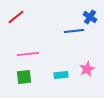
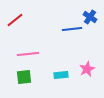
red line: moved 1 px left, 3 px down
blue line: moved 2 px left, 2 px up
